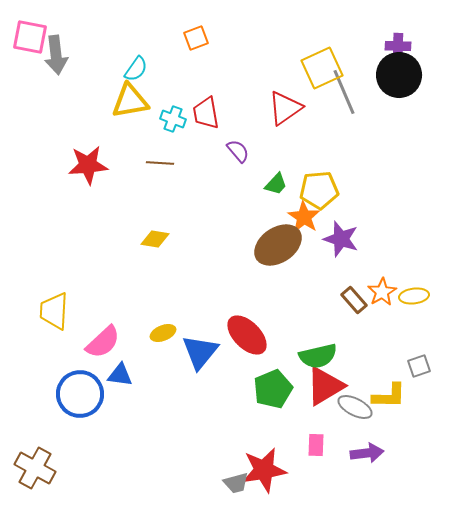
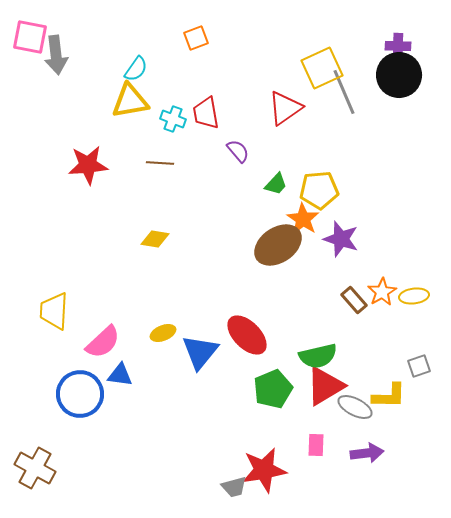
orange star at (304, 217): moved 1 px left, 2 px down
gray trapezoid at (236, 483): moved 2 px left, 4 px down
